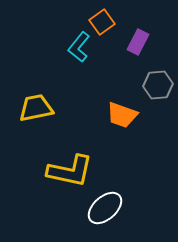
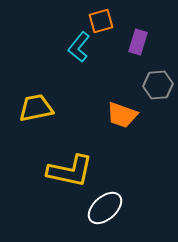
orange square: moved 1 px left, 1 px up; rotated 20 degrees clockwise
purple rectangle: rotated 10 degrees counterclockwise
